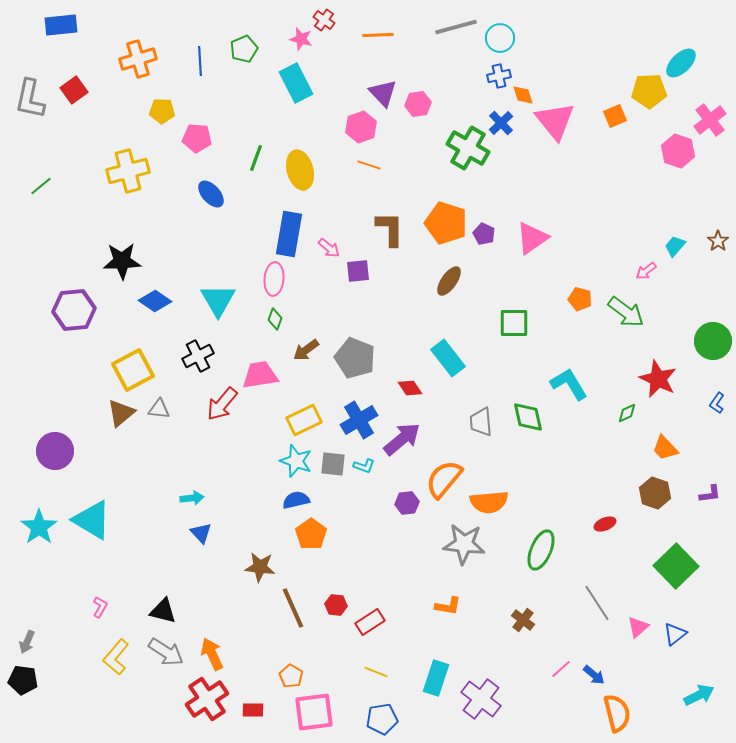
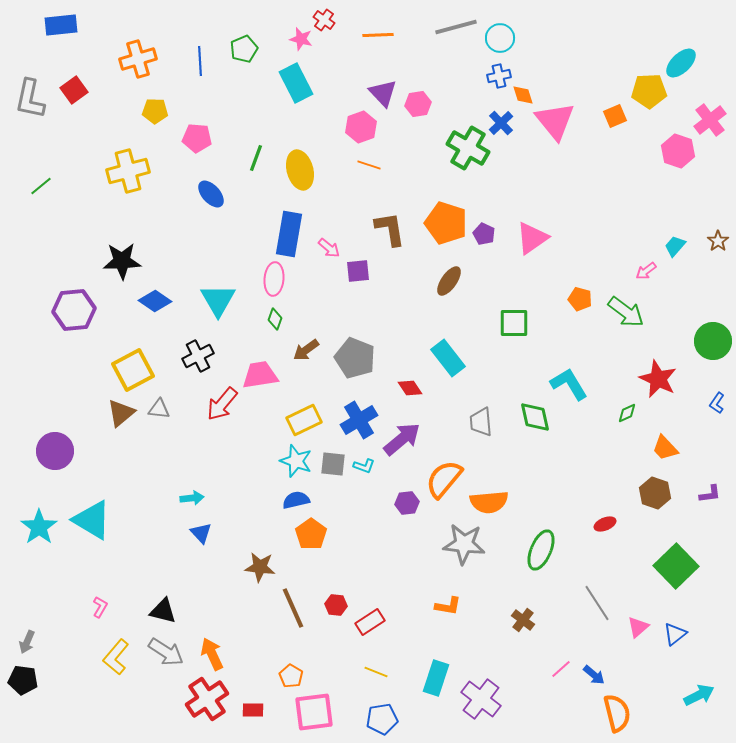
yellow pentagon at (162, 111): moved 7 px left
brown L-shape at (390, 229): rotated 9 degrees counterclockwise
green diamond at (528, 417): moved 7 px right
